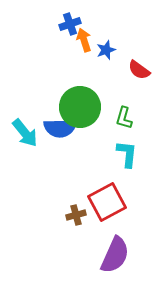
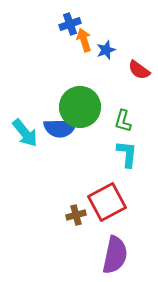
green L-shape: moved 1 px left, 3 px down
purple semicircle: rotated 12 degrees counterclockwise
